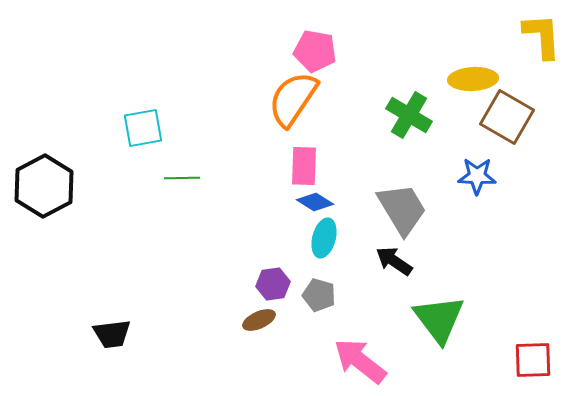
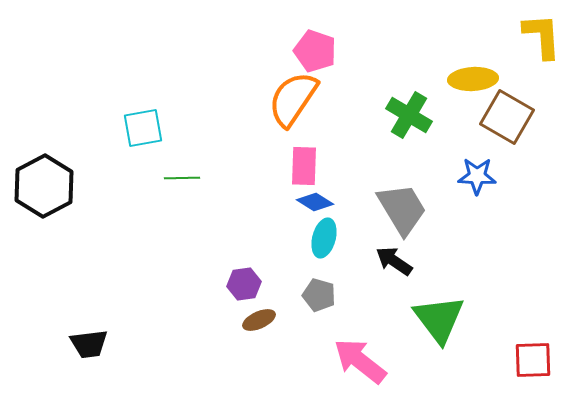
pink pentagon: rotated 9 degrees clockwise
purple hexagon: moved 29 px left
black trapezoid: moved 23 px left, 10 px down
